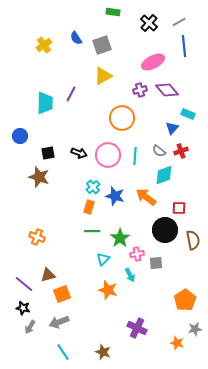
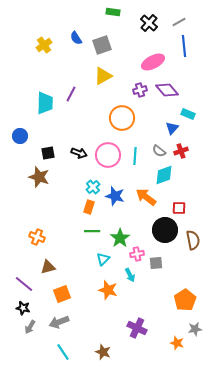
brown triangle at (48, 275): moved 8 px up
